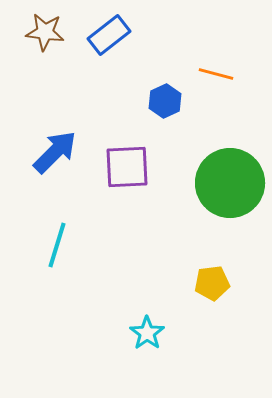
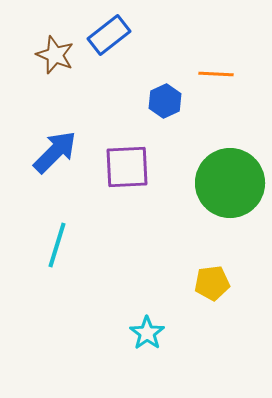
brown star: moved 10 px right, 23 px down; rotated 15 degrees clockwise
orange line: rotated 12 degrees counterclockwise
